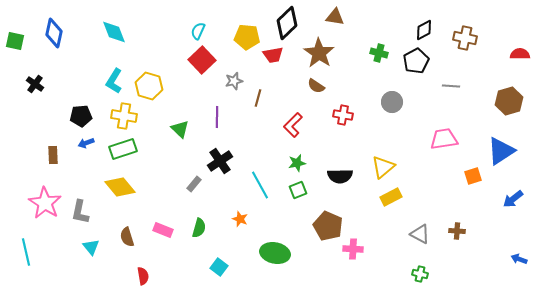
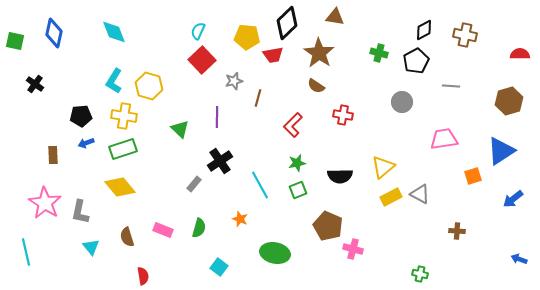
brown cross at (465, 38): moved 3 px up
gray circle at (392, 102): moved 10 px right
gray triangle at (420, 234): moved 40 px up
pink cross at (353, 249): rotated 12 degrees clockwise
